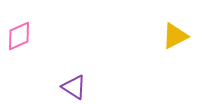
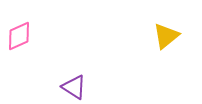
yellow triangle: moved 9 px left; rotated 12 degrees counterclockwise
